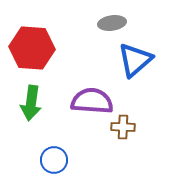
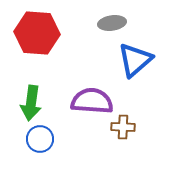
red hexagon: moved 5 px right, 15 px up
blue circle: moved 14 px left, 21 px up
